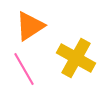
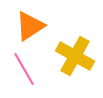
yellow cross: moved 1 px left, 2 px up
